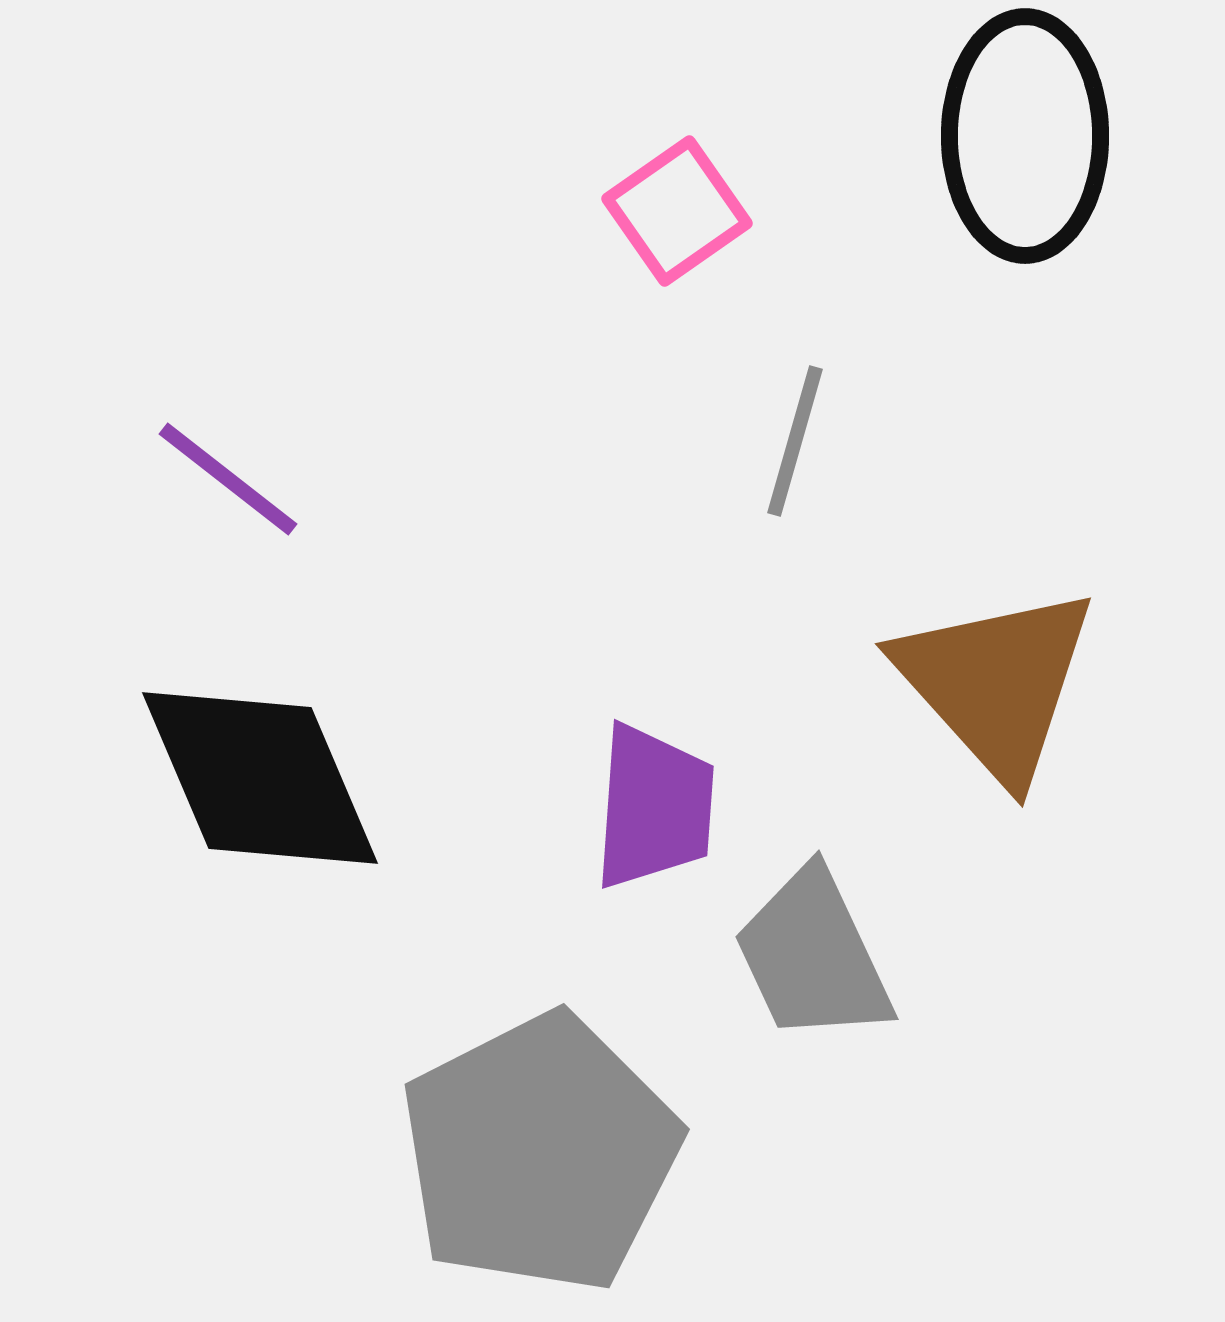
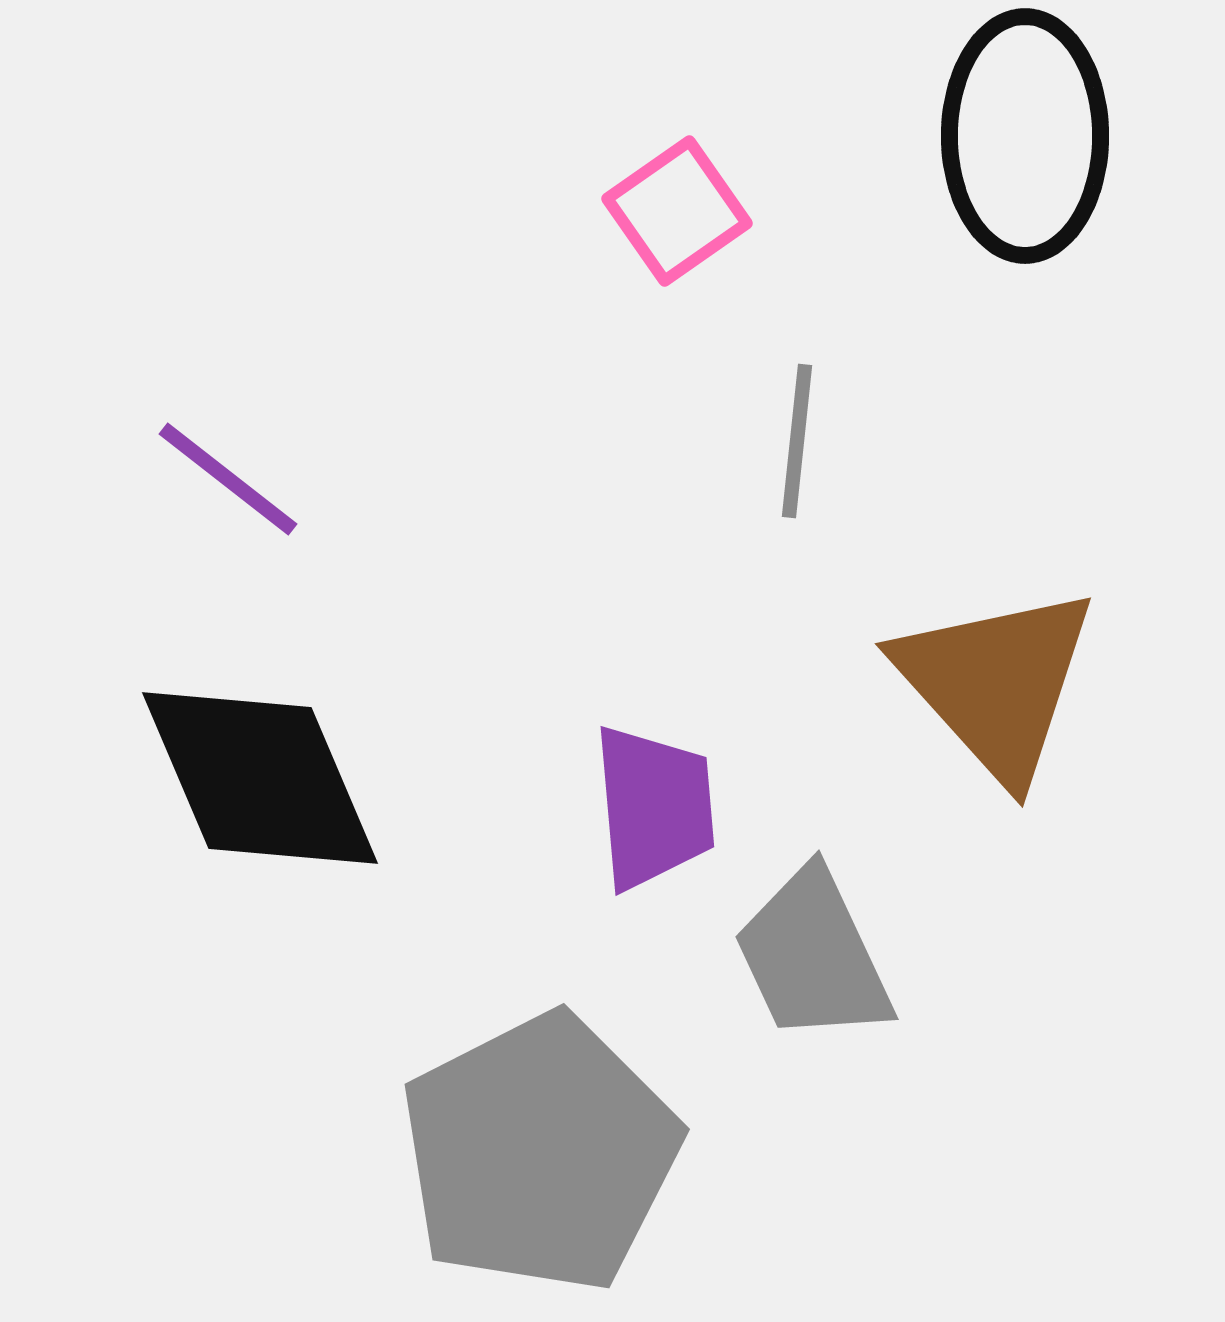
gray line: moved 2 px right; rotated 10 degrees counterclockwise
purple trapezoid: rotated 9 degrees counterclockwise
